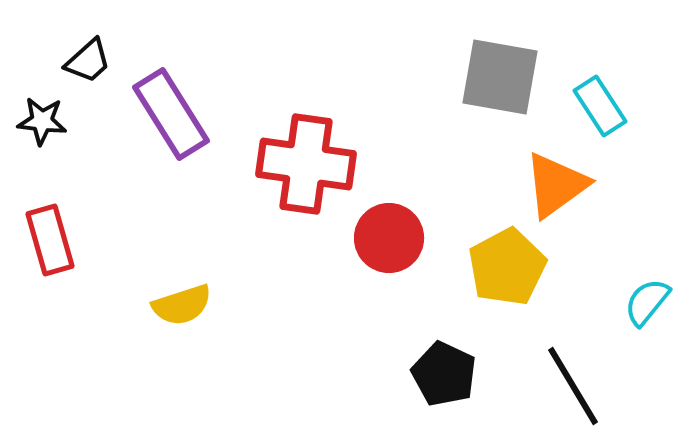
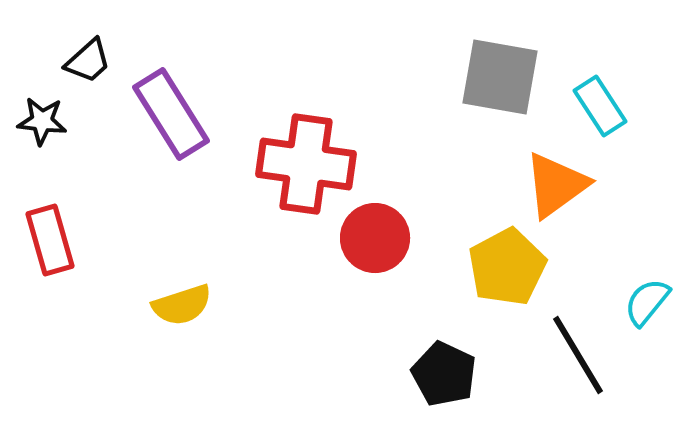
red circle: moved 14 px left
black line: moved 5 px right, 31 px up
